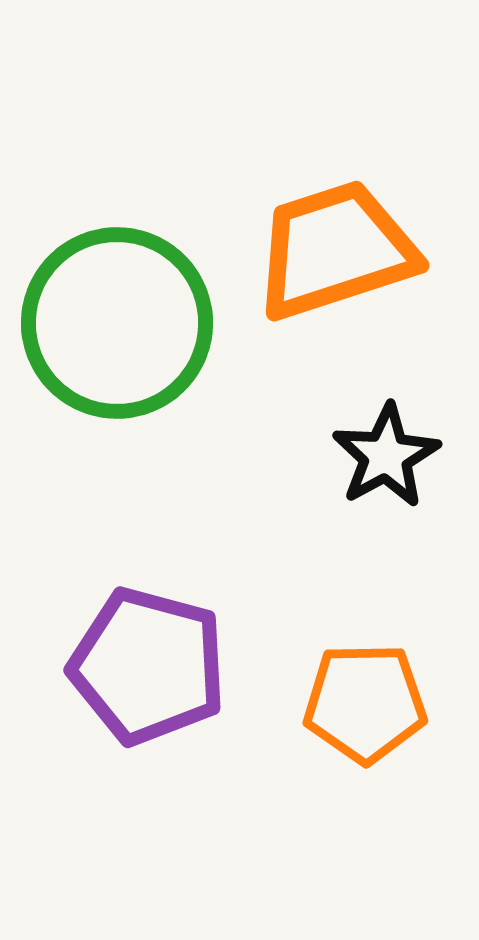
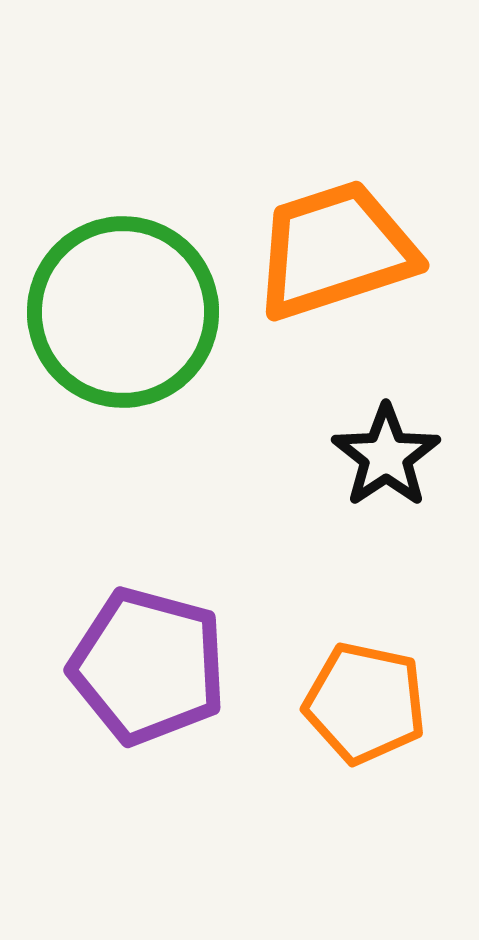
green circle: moved 6 px right, 11 px up
black star: rotated 5 degrees counterclockwise
orange pentagon: rotated 13 degrees clockwise
